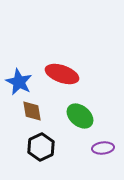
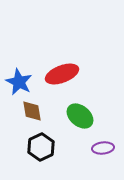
red ellipse: rotated 40 degrees counterclockwise
